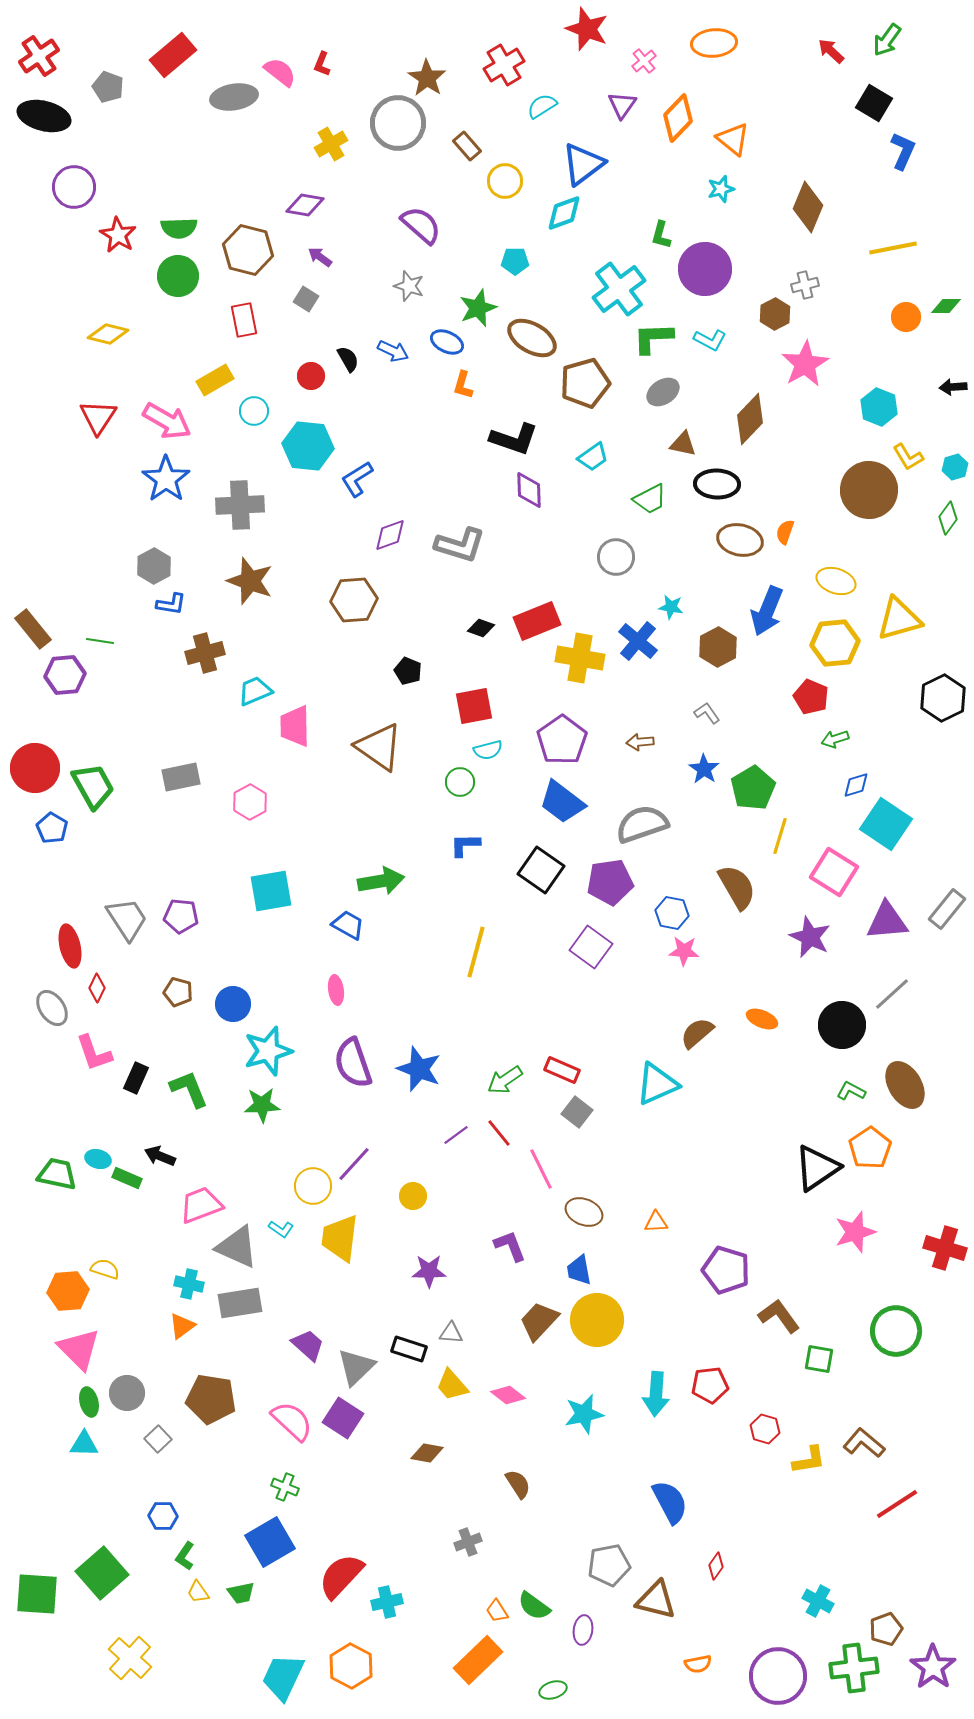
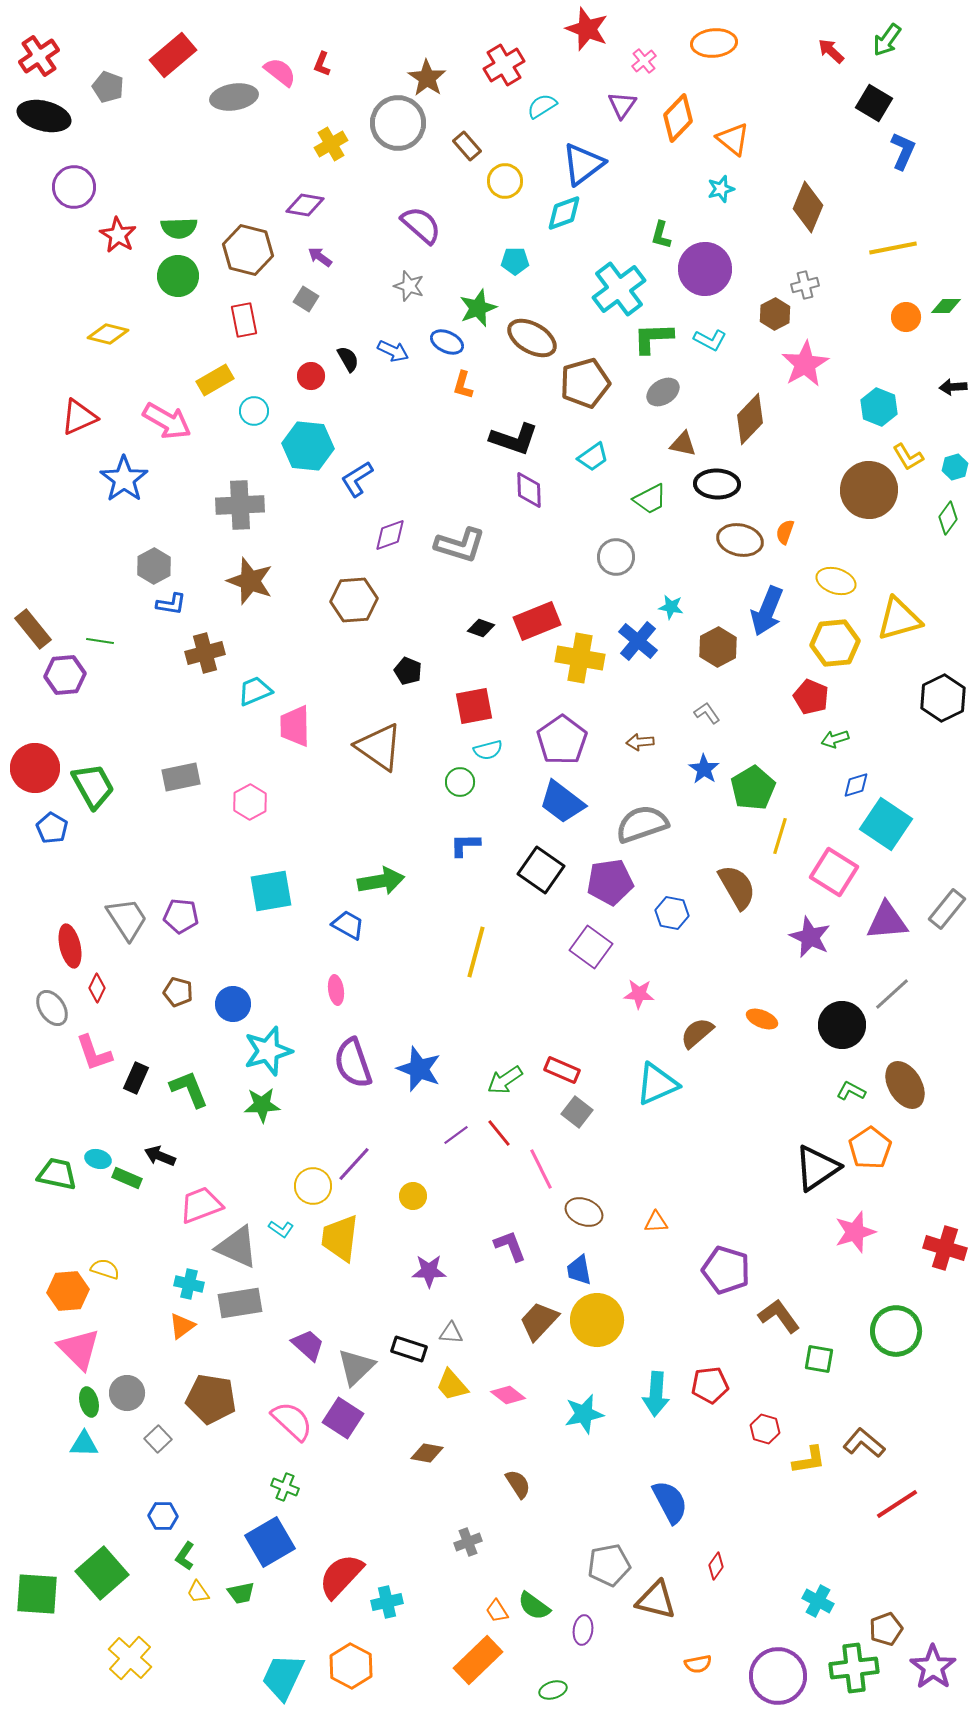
red triangle at (98, 417): moved 19 px left; rotated 33 degrees clockwise
blue star at (166, 479): moved 42 px left
pink star at (684, 951): moved 45 px left, 43 px down
